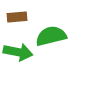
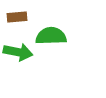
green semicircle: rotated 12 degrees clockwise
